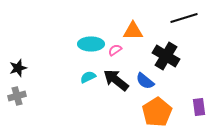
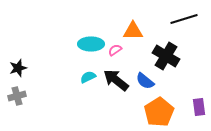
black line: moved 1 px down
orange pentagon: moved 2 px right
